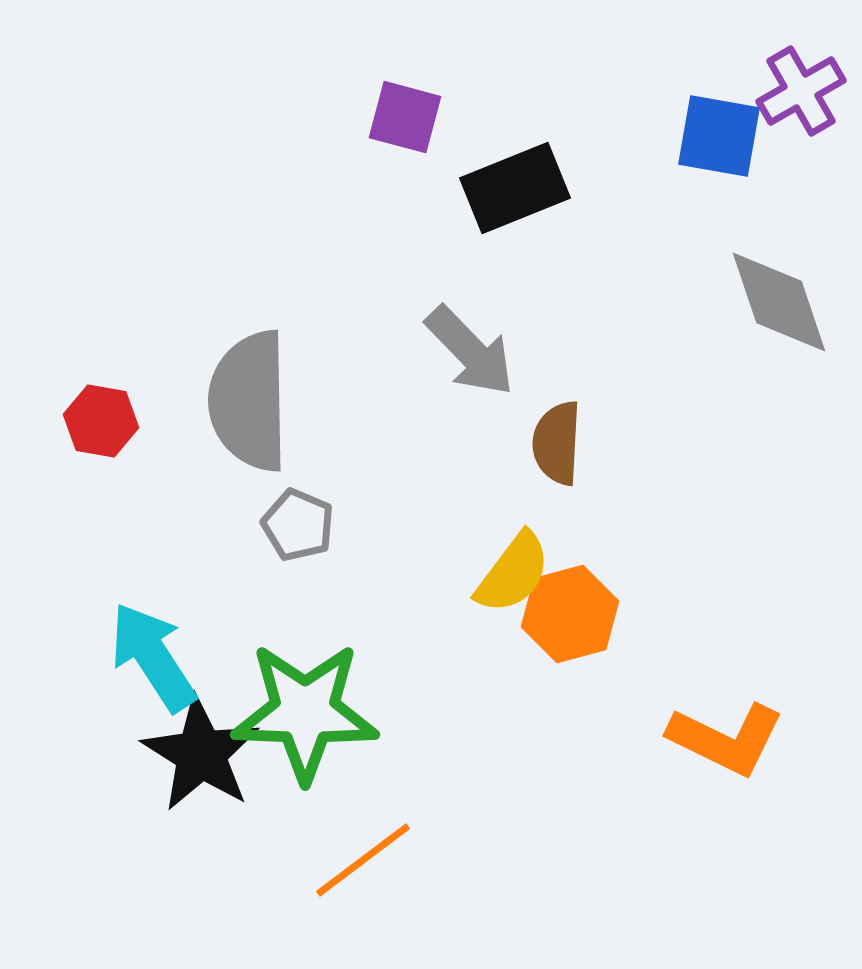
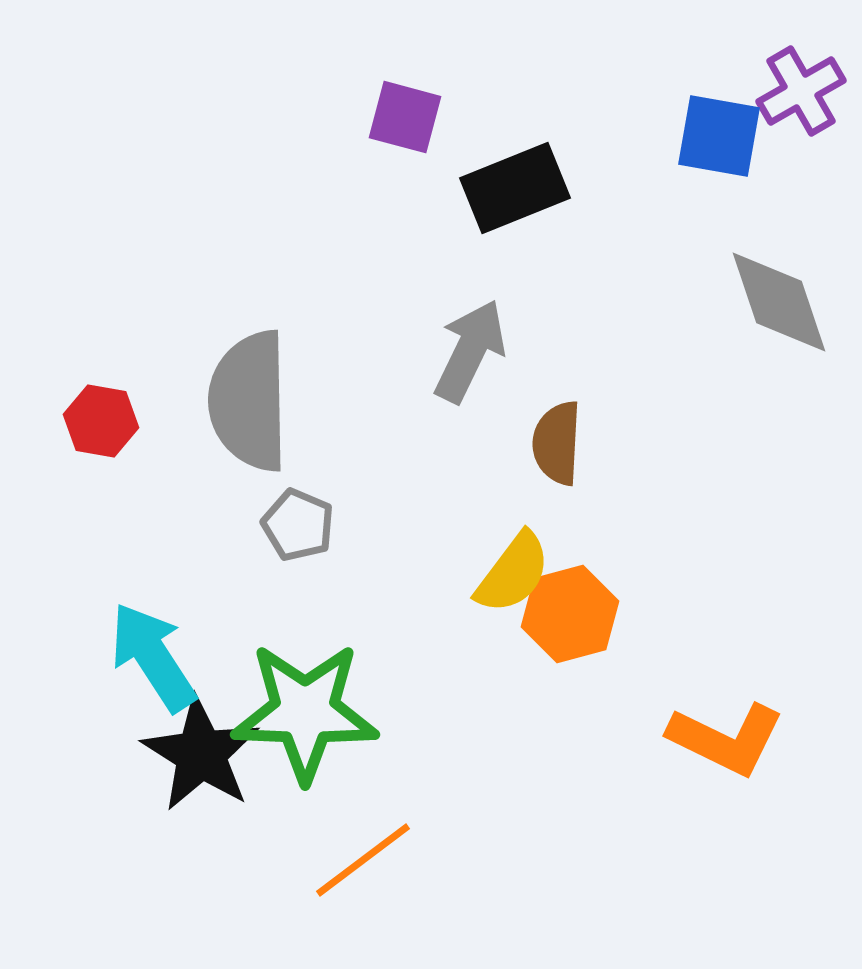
gray arrow: rotated 110 degrees counterclockwise
